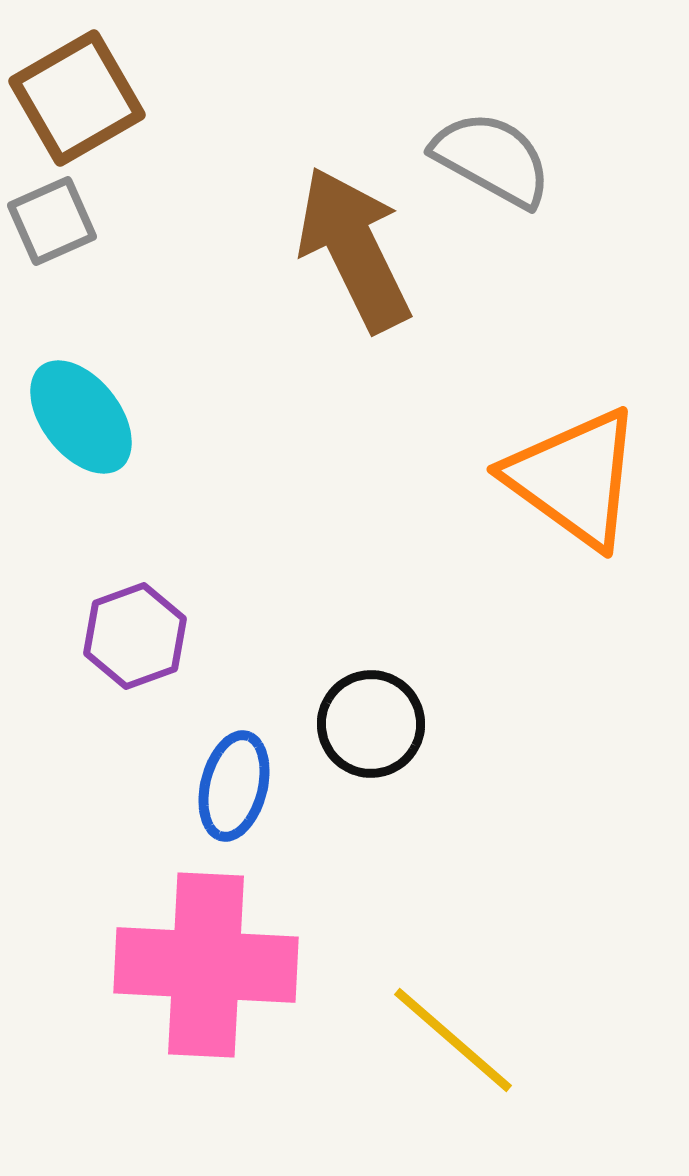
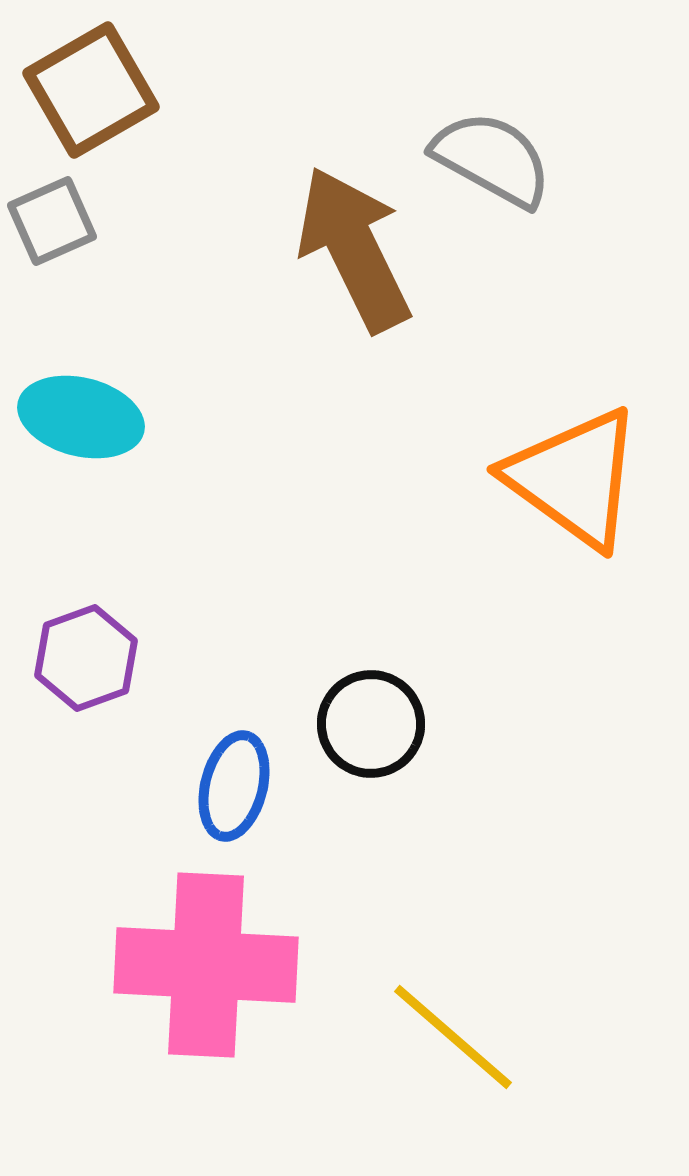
brown square: moved 14 px right, 8 px up
cyan ellipse: rotated 38 degrees counterclockwise
purple hexagon: moved 49 px left, 22 px down
yellow line: moved 3 px up
